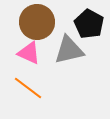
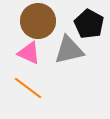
brown circle: moved 1 px right, 1 px up
